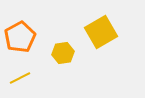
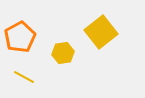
yellow square: rotated 8 degrees counterclockwise
yellow line: moved 4 px right, 1 px up; rotated 55 degrees clockwise
